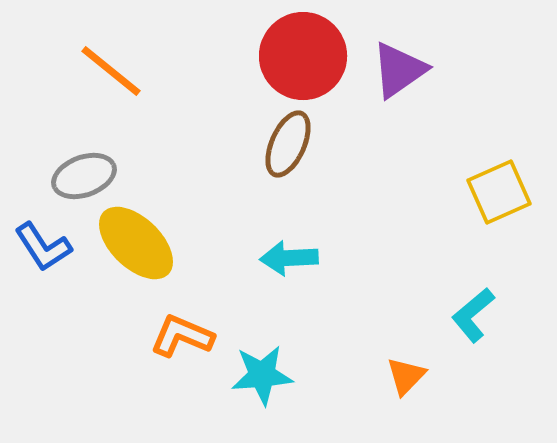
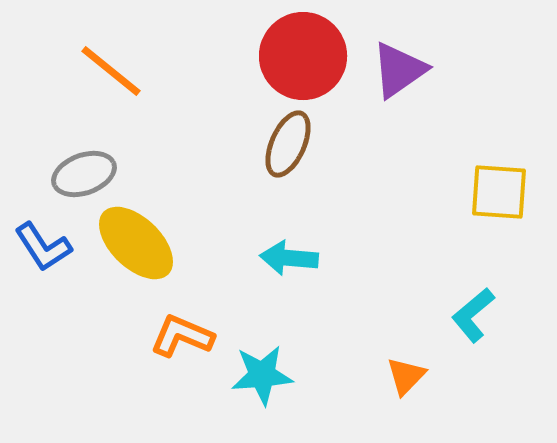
gray ellipse: moved 2 px up
yellow square: rotated 28 degrees clockwise
cyan arrow: rotated 8 degrees clockwise
